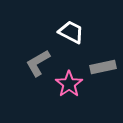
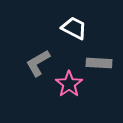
white trapezoid: moved 3 px right, 4 px up
gray rectangle: moved 4 px left, 4 px up; rotated 15 degrees clockwise
